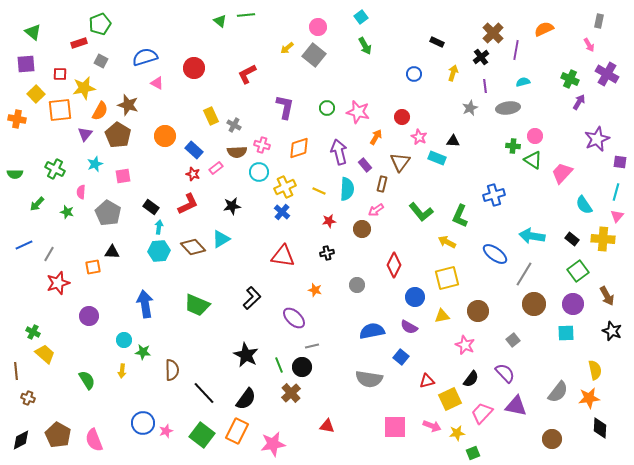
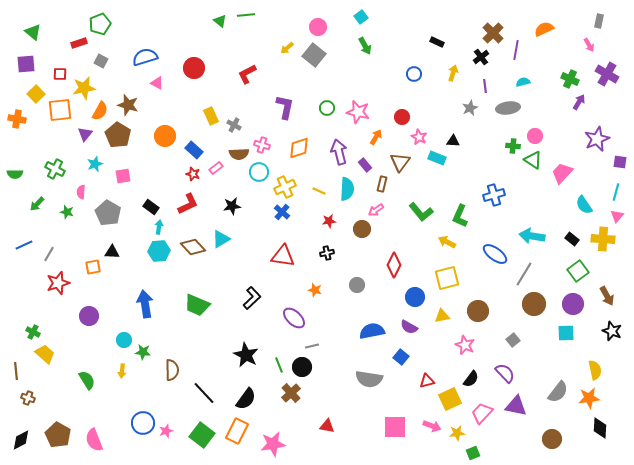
brown semicircle at (237, 152): moved 2 px right, 2 px down
